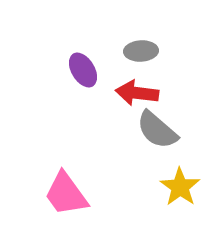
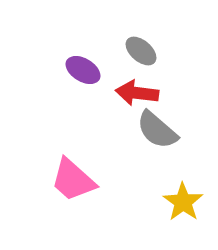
gray ellipse: rotated 44 degrees clockwise
purple ellipse: rotated 28 degrees counterclockwise
yellow star: moved 3 px right, 15 px down
pink trapezoid: moved 7 px right, 14 px up; rotated 12 degrees counterclockwise
